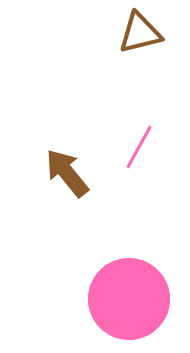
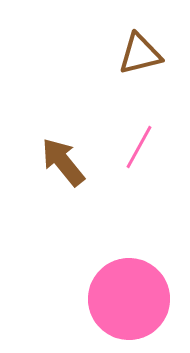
brown triangle: moved 21 px down
brown arrow: moved 4 px left, 11 px up
